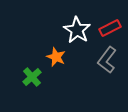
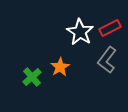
white star: moved 3 px right, 2 px down
orange star: moved 4 px right, 10 px down; rotated 18 degrees clockwise
